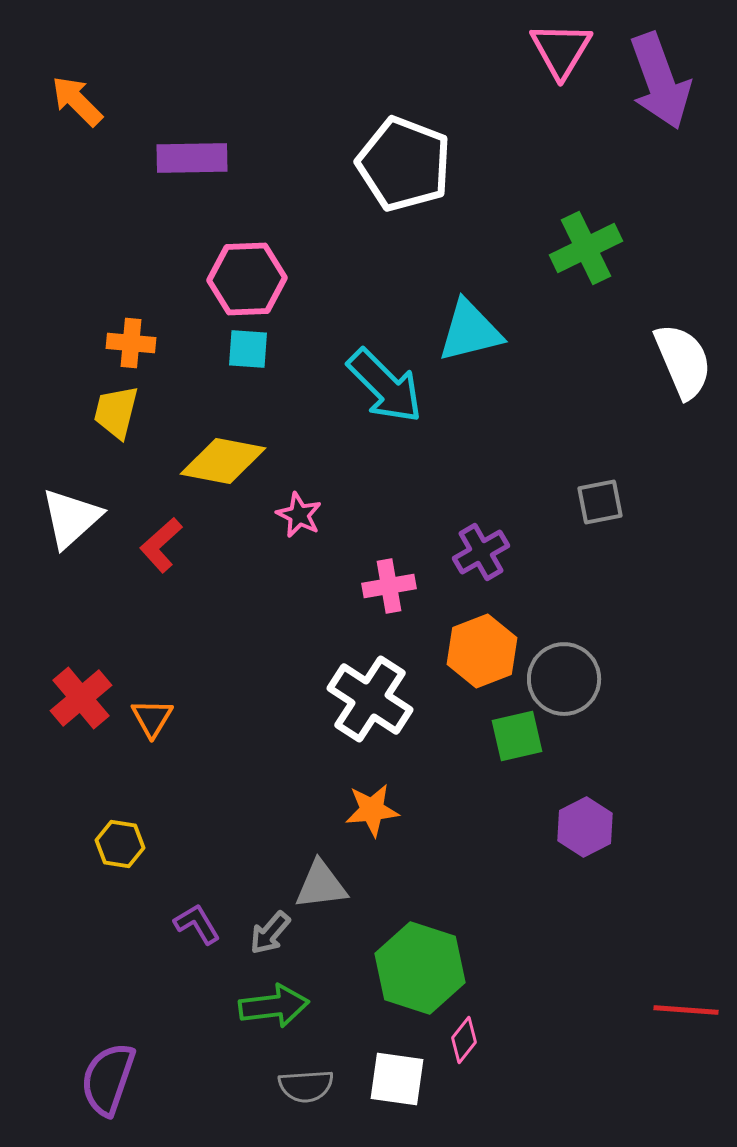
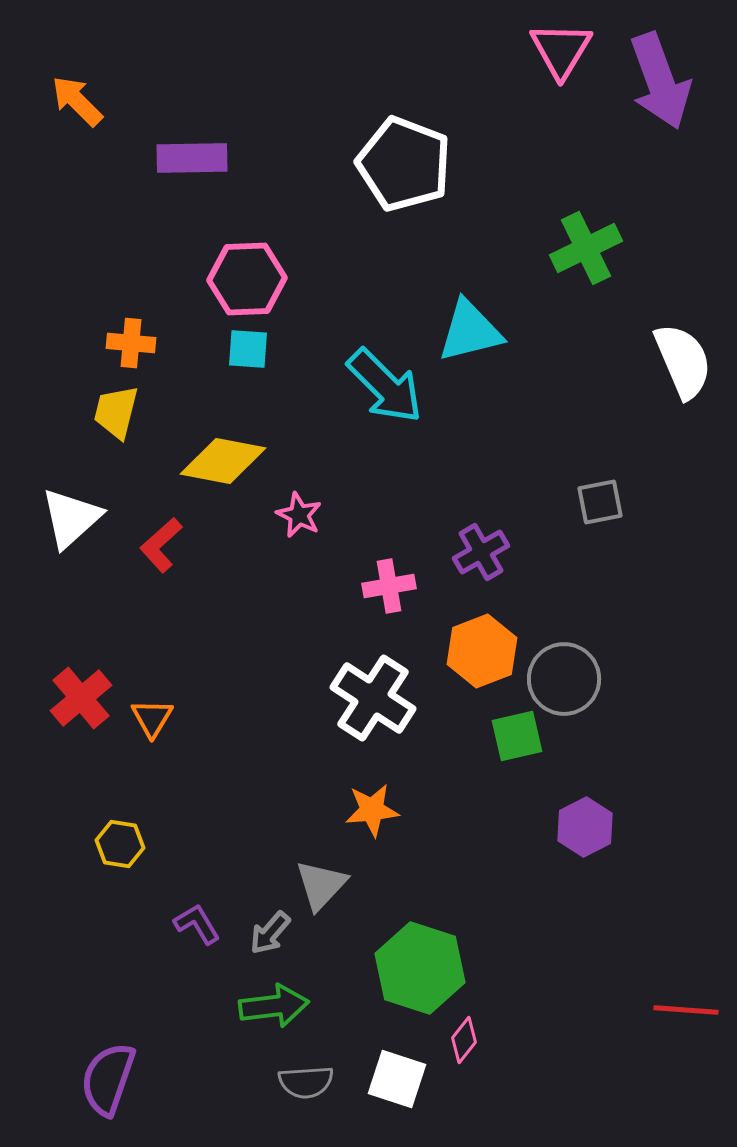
white cross: moved 3 px right, 1 px up
gray triangle: rotated 40 degrees counterclockwise
white square: rotated 10 degrees clockwise
gray semicircle: moved 4 px up
